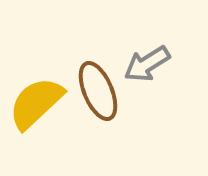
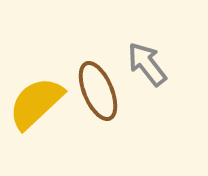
gray arrow: rotated 84 degrees clockwise
